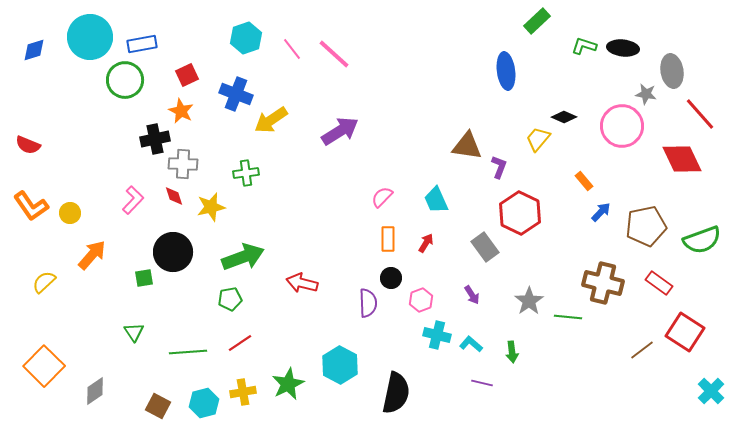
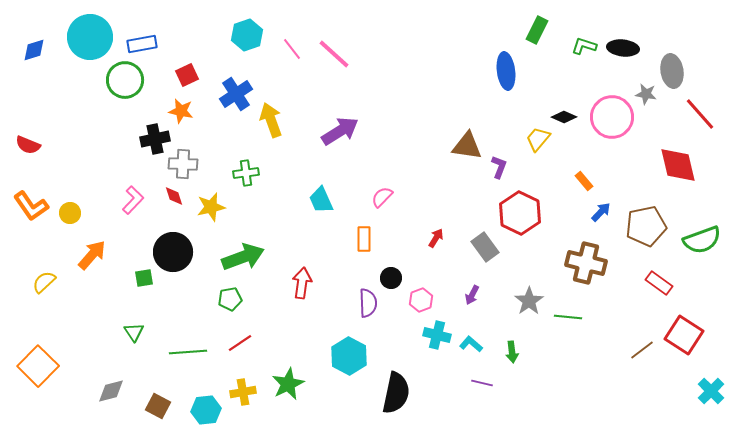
green rectangle at (537, 21): moved 9 px down; rotated 20 degrees counterclockwise
cyan hexagon at (246, 38): moved 1 px right, 3 px up
blue cross at (236, 94): rotated 36 degrees clockwise
orange star at (181, 111): rotated 15 degrees counterclockwise
yellow arrow at (271, 120): rotated 104 degrees clockwise
pink circle at (622, 126): moved 10 px left, 9 px up
red diamond at (682, 159): moved 4 px left, 6 px down; rotated 12 degrees clockwise
cyan trapezoid at (436, 200): moved 115 px left
orange rectangle at (388, 239): moved 24 px left
red arrow at (426, 243): moved 10 px right, 5 px up
red arrow at (302, 283): rotated 84 degrees clockwise
brown cross at (603, 283): moved 17 px left, 20 px up
purple arrow at (472, 295): rotated 60 degrees clockwise
red square at (685, 332): moved 1 px left, 3 px down
cyan hexagon at (340, 365): moved 9 px right, 9 px up
orange square at (44, 366): moved 6 px left
gray diamond at (95, 391): moved 16 px right; rotated 20 degrees clockwise
cyan hexagon at (204, 403): moved 2 px right, 7 px down; rotated 8 degrees clockwise
